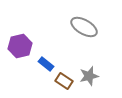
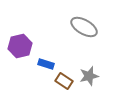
blue rectangle: rotated 21 degrees counterclockwise
